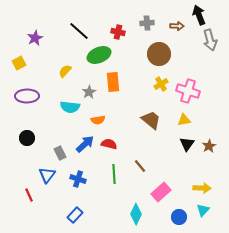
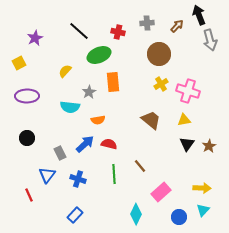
brown arrow: rotated 48 degrees counterclockwise
